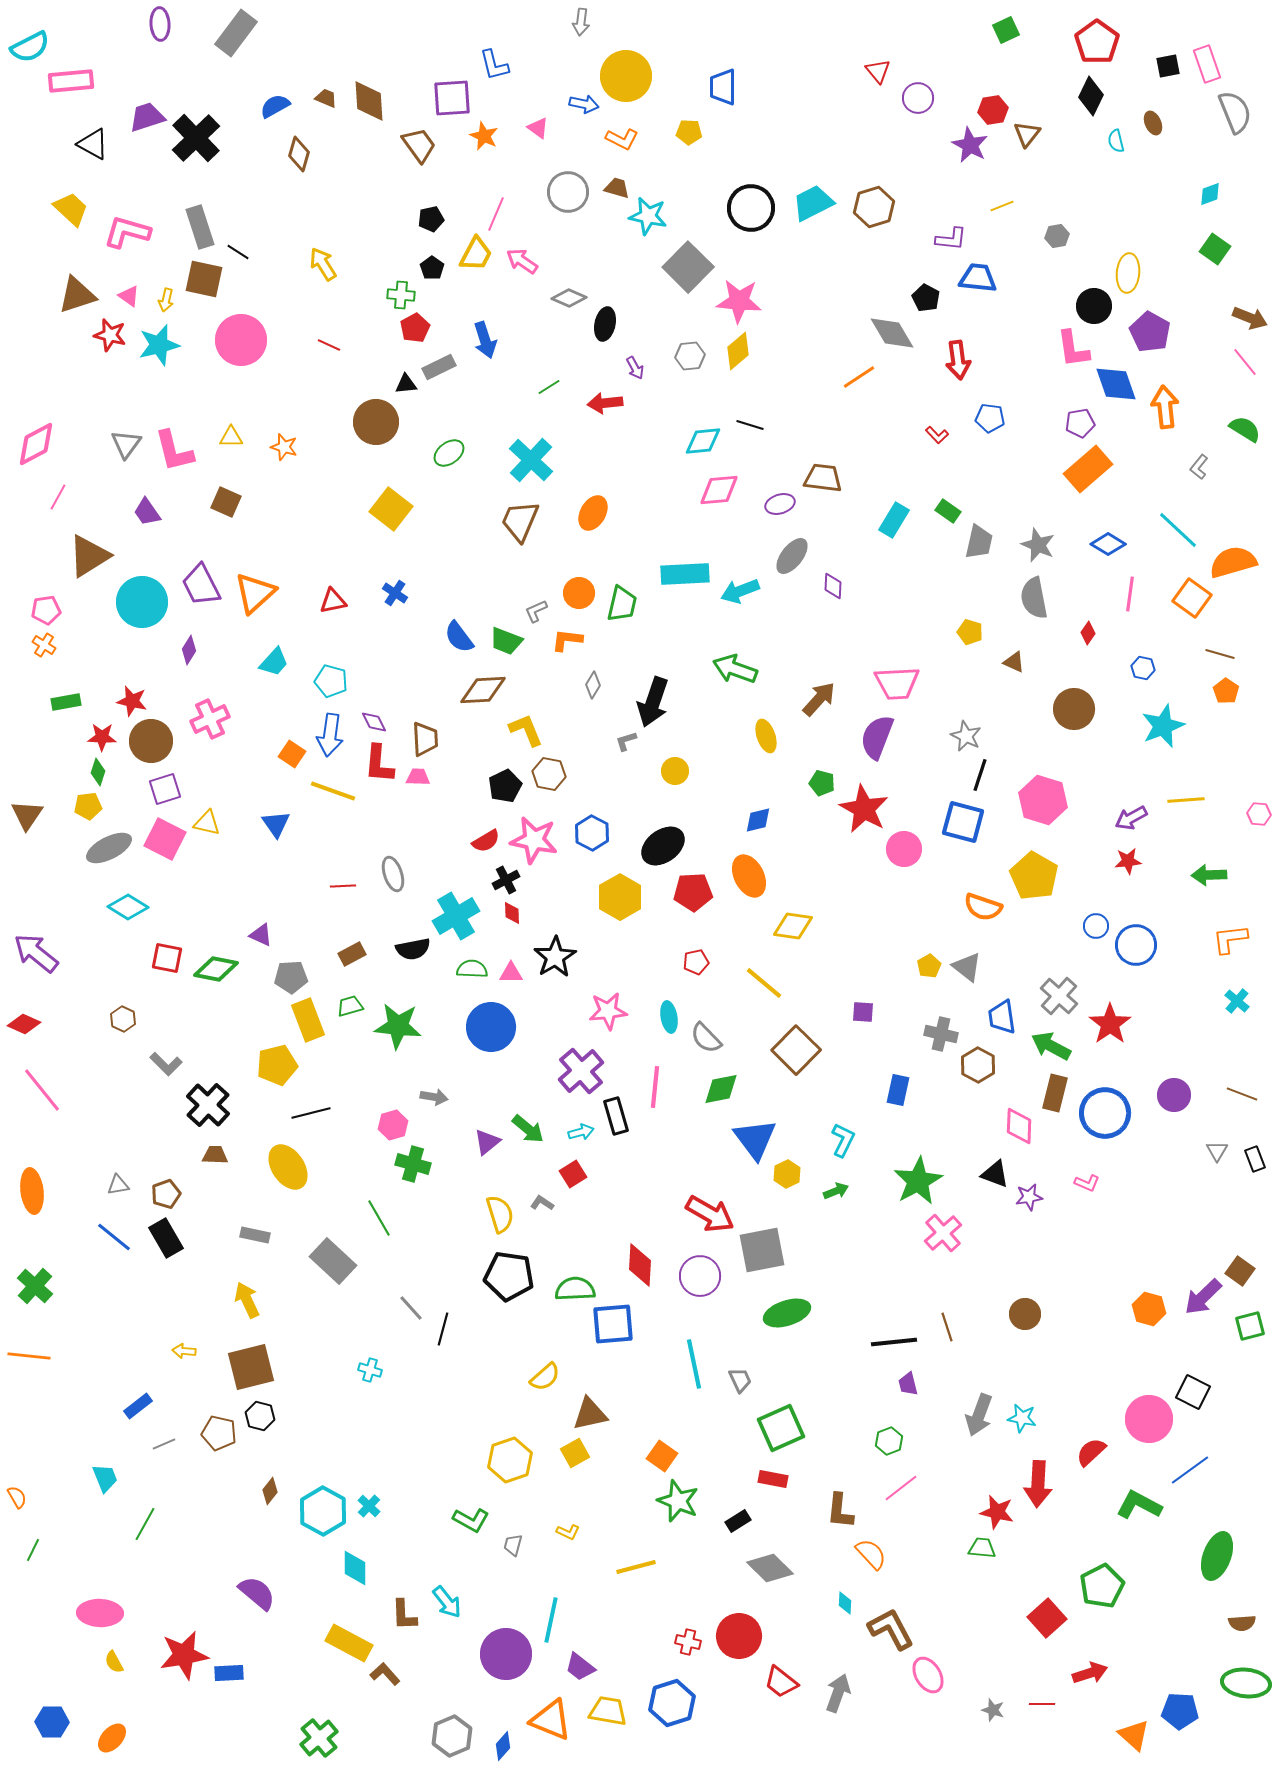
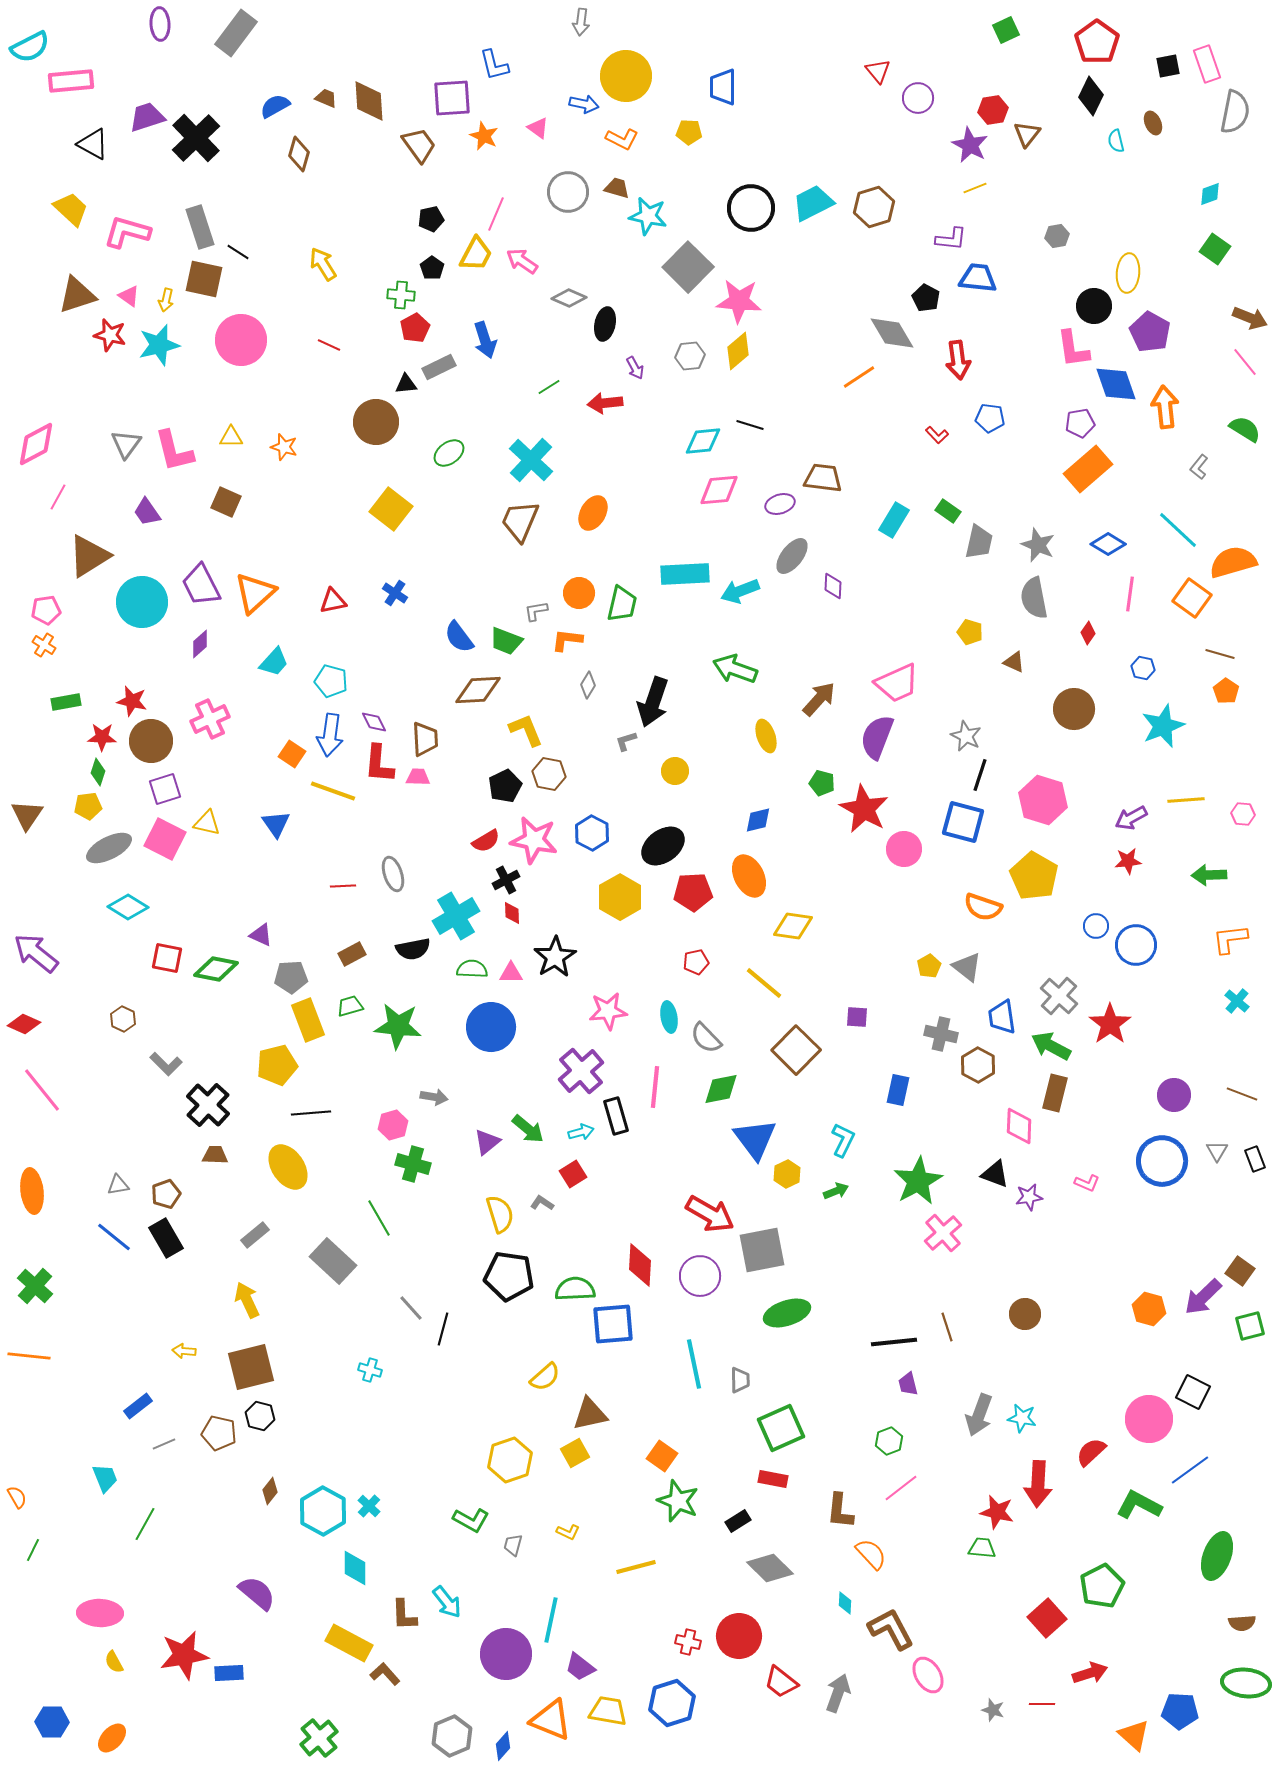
gray semicircle at (1235, 112): rotated 33 degrees clockwise
yellow line at (1002, 206): moved 27 px left, 18 px up
gray L-shape at (536, 611): rotated 15 degrees clockwise
purple diamond at (189, 650): moved 11 px right, 6 px up; rotated 16 degrees clockwise
pink trapezoid at (897, 683): rotated 21 degrees counterclockwise
gray diamond at (593, 685): moved 5 px left
brown diamond at (483, 690): moved 5 px left
pink hexagon at (1259, 814): moved 16 px left
purple square at (863, 1012): moved 6 px left, 5 px down
black line at (311, 1113): rotated 9 degrees clockwise
blue circle at (1105, 1113): moved 57 px right, 48 px down
gray rectangle at (255, 1235): rotated 52 degrees counterclockwise
gray trapezoid at (740, 1380): rotated 24 degrees clockwise
